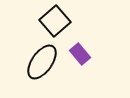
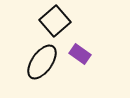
purple rectangle: rotated 15 degrees counterclockwise
